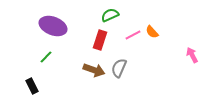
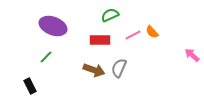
red rectangle: rotated 72 degrees clockwise
pink arrow: rotated 21 degrees counterclockwise
black rectangle: moved 2 px left
